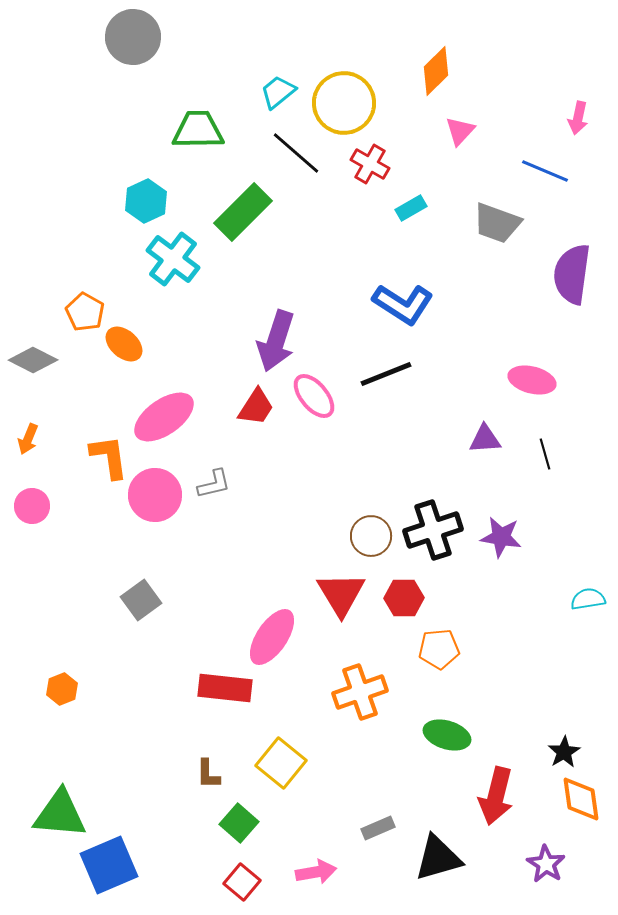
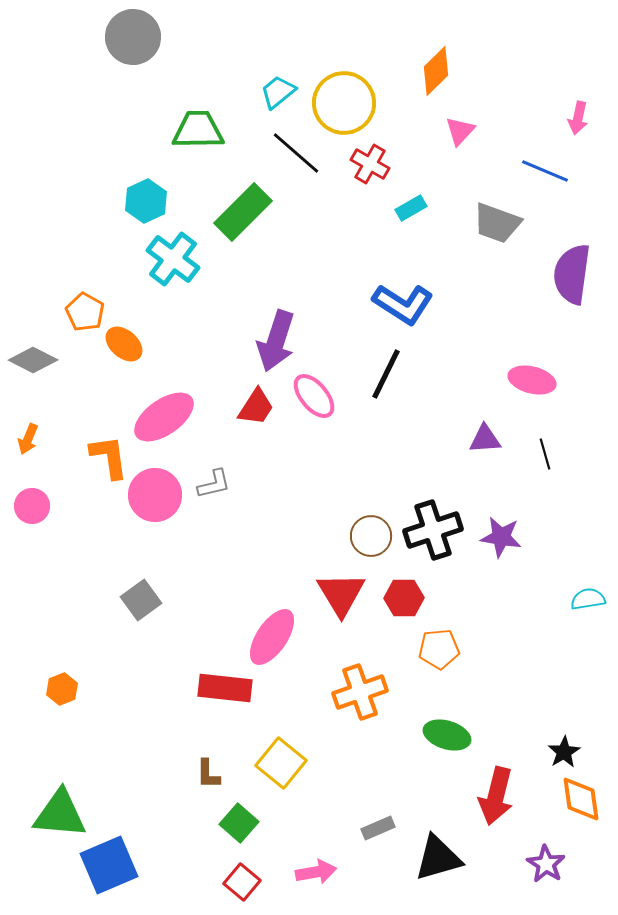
black line at (386, 374): rotated 42 degrees counterclockwise
